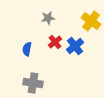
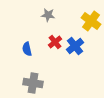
gray star: moved 3 px up; rotated 16 degrees clockwise
blue semicircle: rotated 24 degrees counterclockwise
